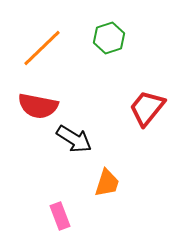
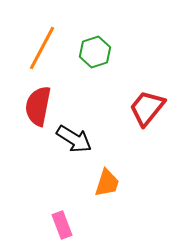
green hexagon: moved 14 px left, 14 px down
orange line: rotated 18 degrees counterclockwise
red semicircle: rotated 90 degrees clockwise
pink rectangle: moved 2 px right, 9 px down
